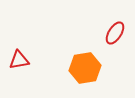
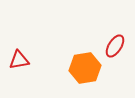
red ellipse: moved 13 px down
